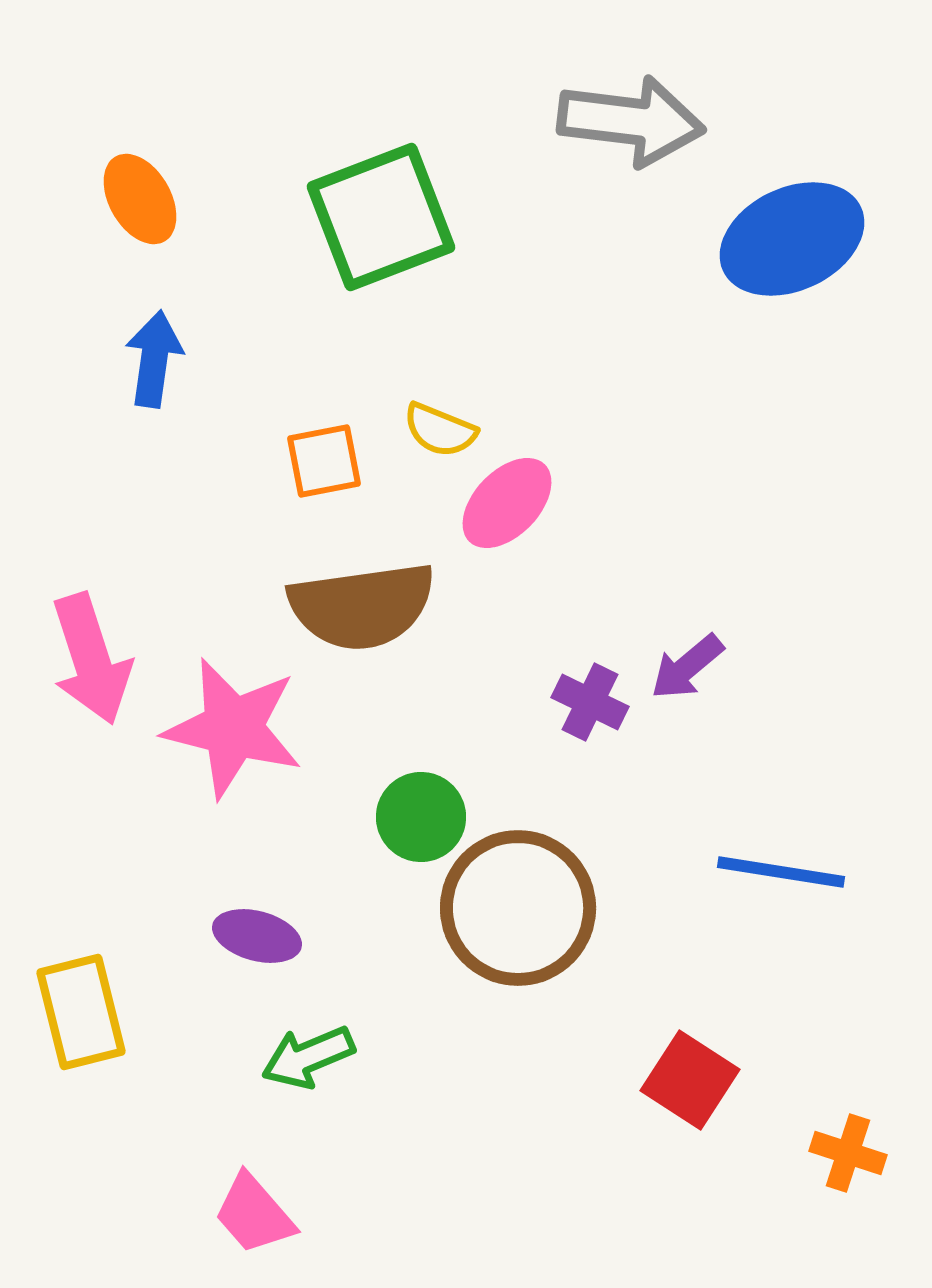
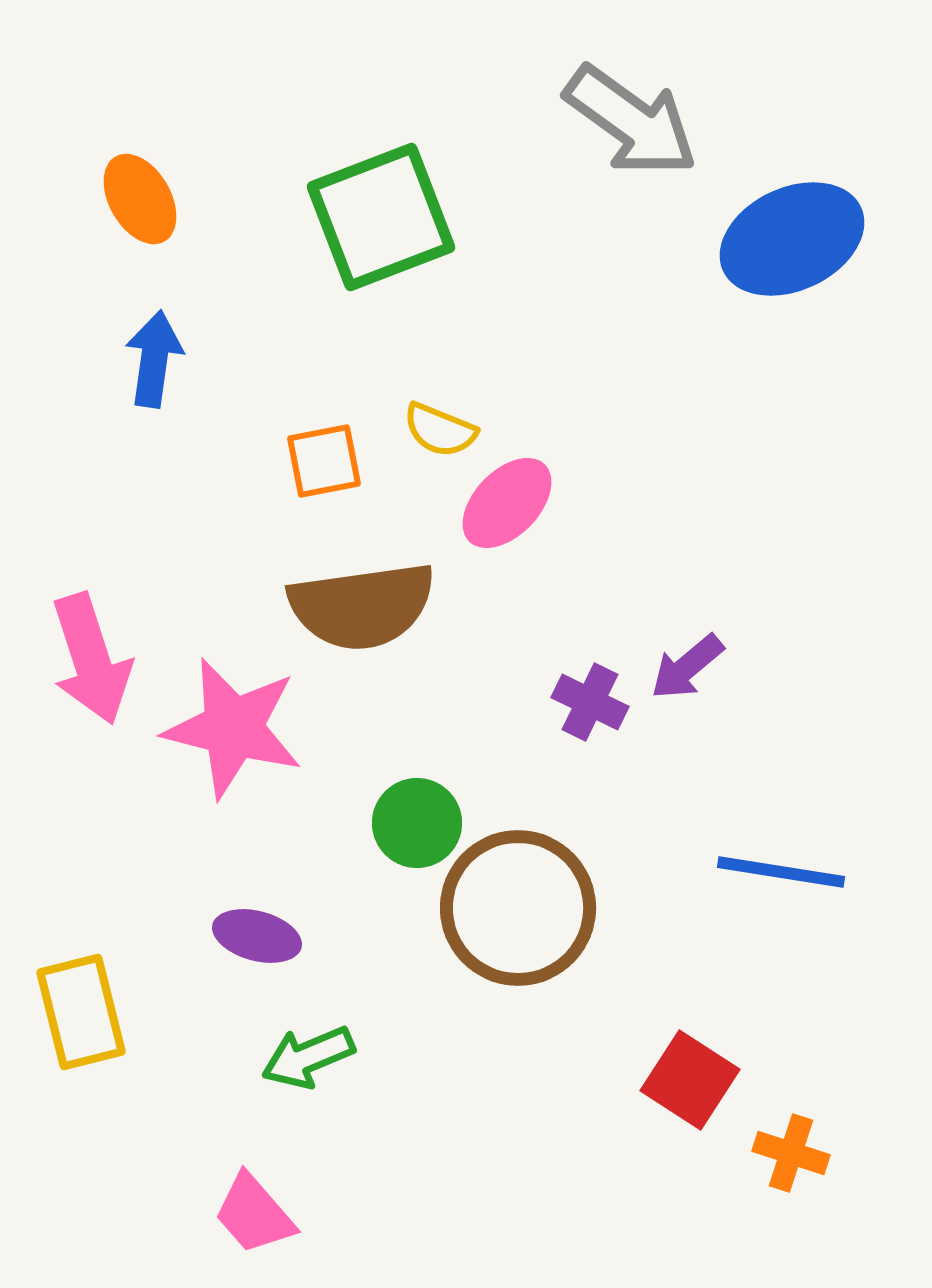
gray arrow: rotated 29 degrees clockwise
green circle: moved 4 px left, 6 px down
orange cross: moved 57 px left
